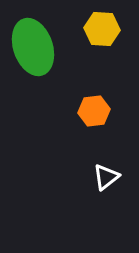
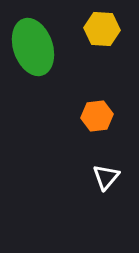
orange hexagon: moved 3 px right, 5 px down
white triangle: rotated 12 degrees counterclockwise
